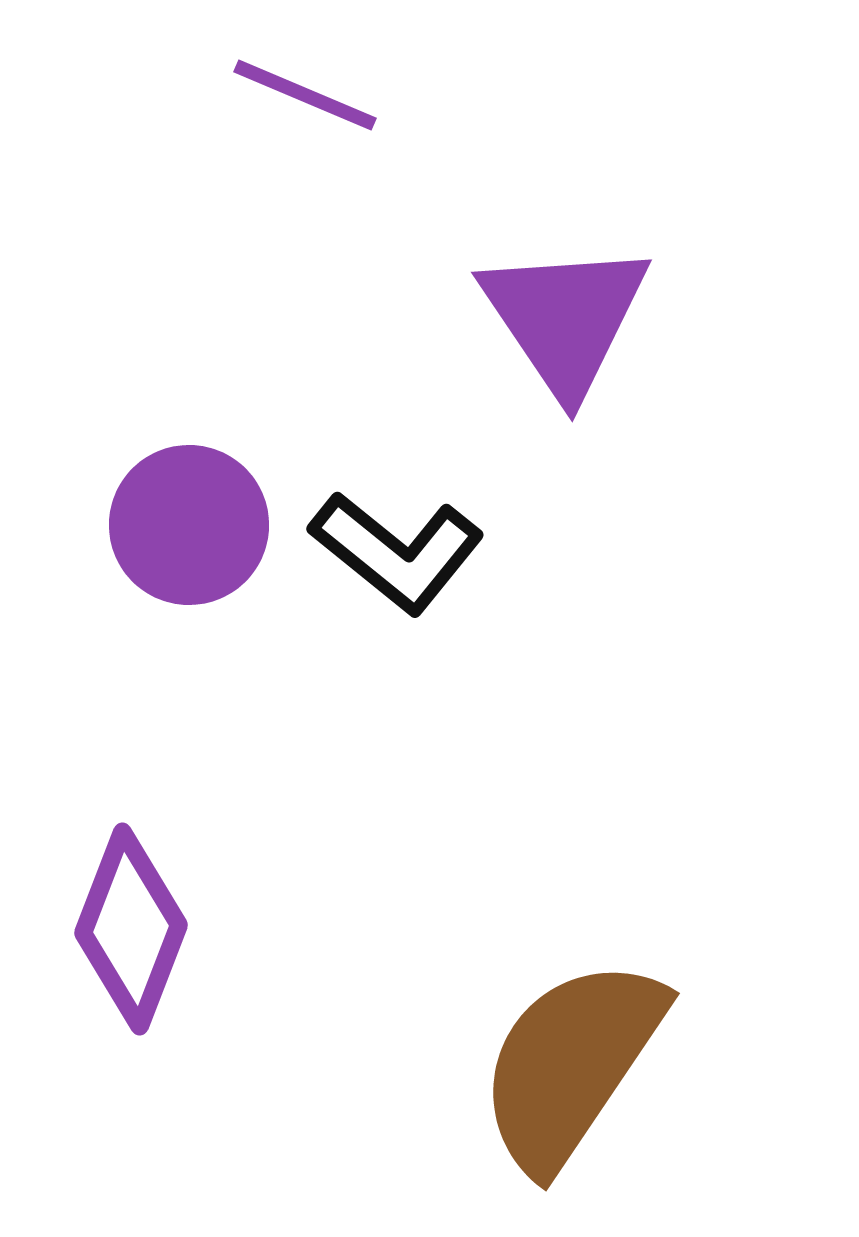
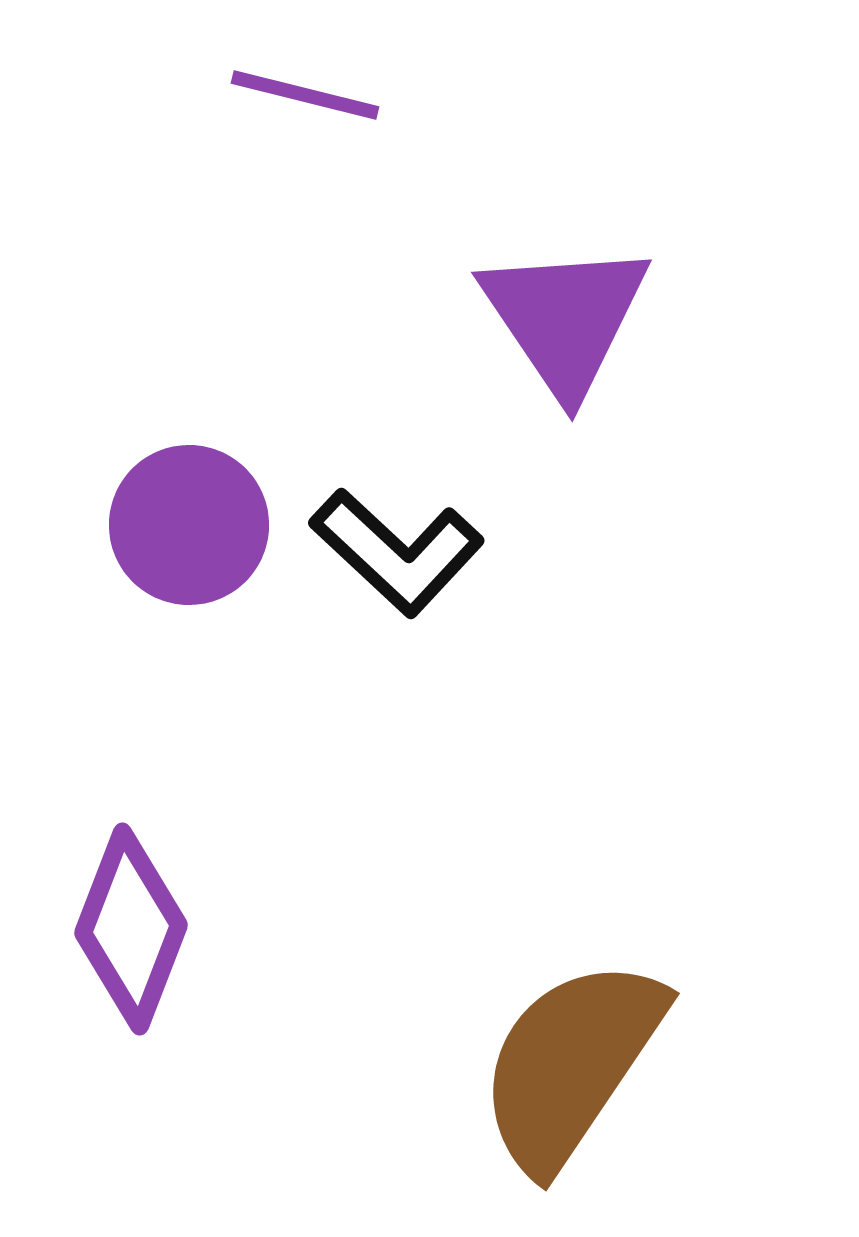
purple line: rotated 9 degrees counterclockwise
black L-shape: rotated 4 degrees clockwise
